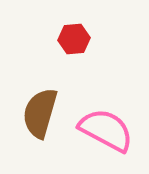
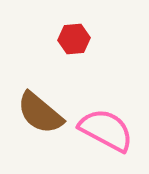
brown semicircle: rotated 66 degrees counterclockwise
